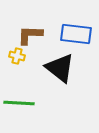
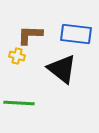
black triangle: moved 2 px right, 1 px down
